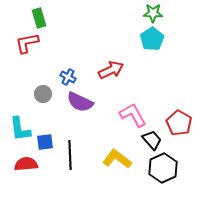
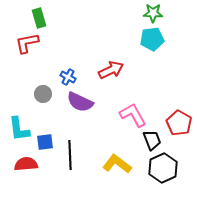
cyan pentagon: rotated 25 degrees clockwise
cyan L-shape: moved 1 px left
black trapezoid: rotated 20 degrees clockwise
yellow L-shape: moved 5 px down
